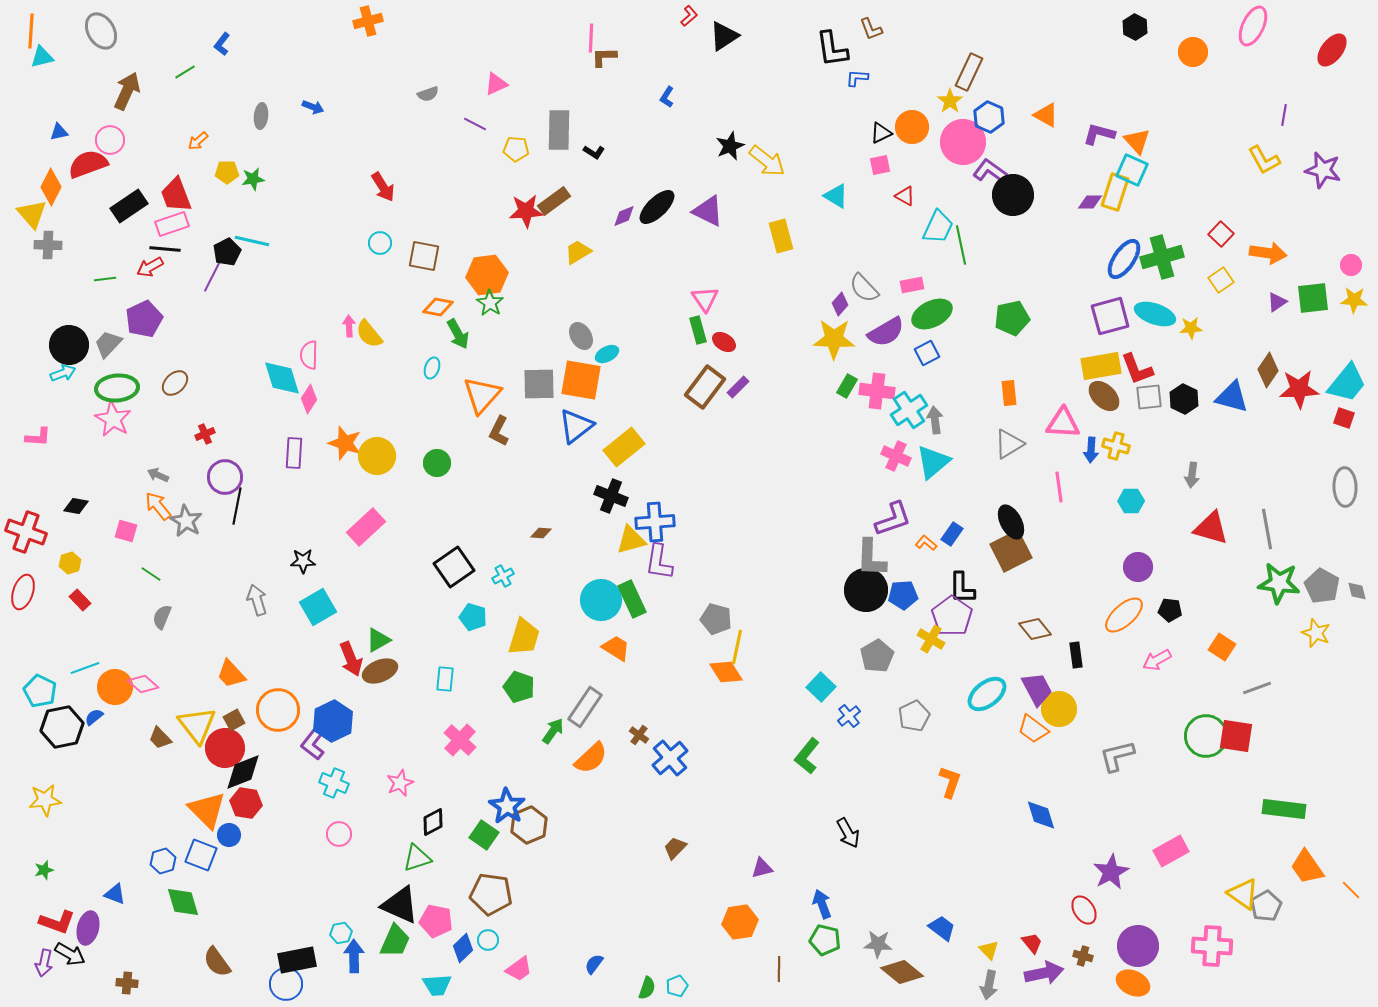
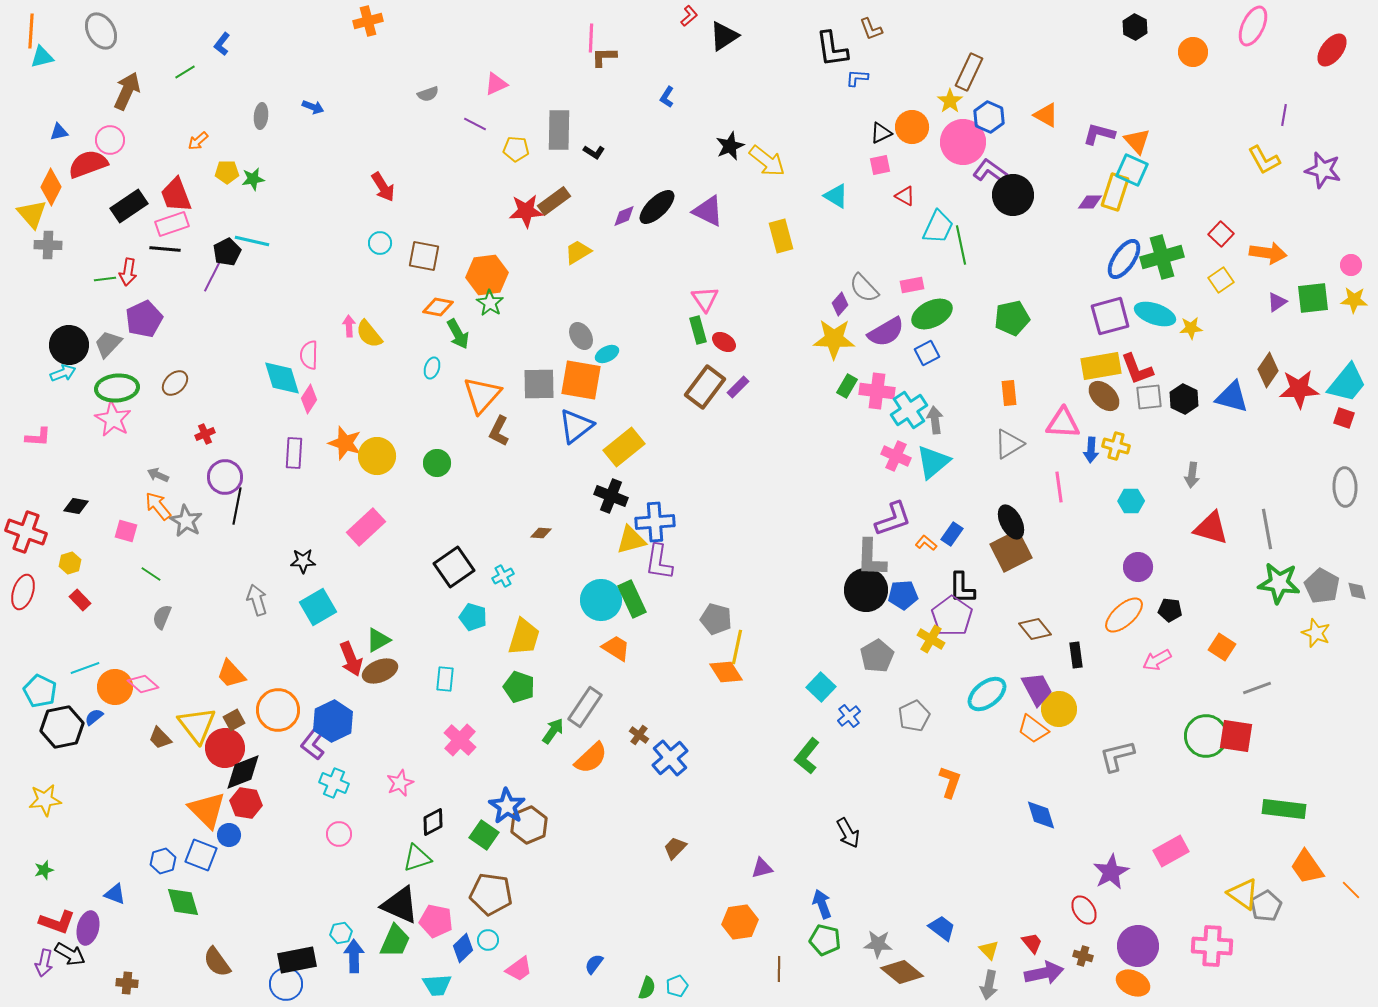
red arrow at (150, 267): moved 22 px left, 5 px down; rotated 52 degrees counterclockwise
